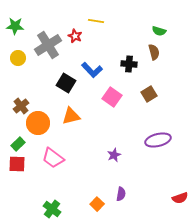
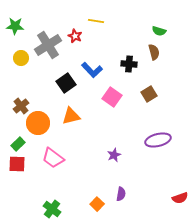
yellow circle: moved 3 px right
black square: rotated 24 degrees clockwise
